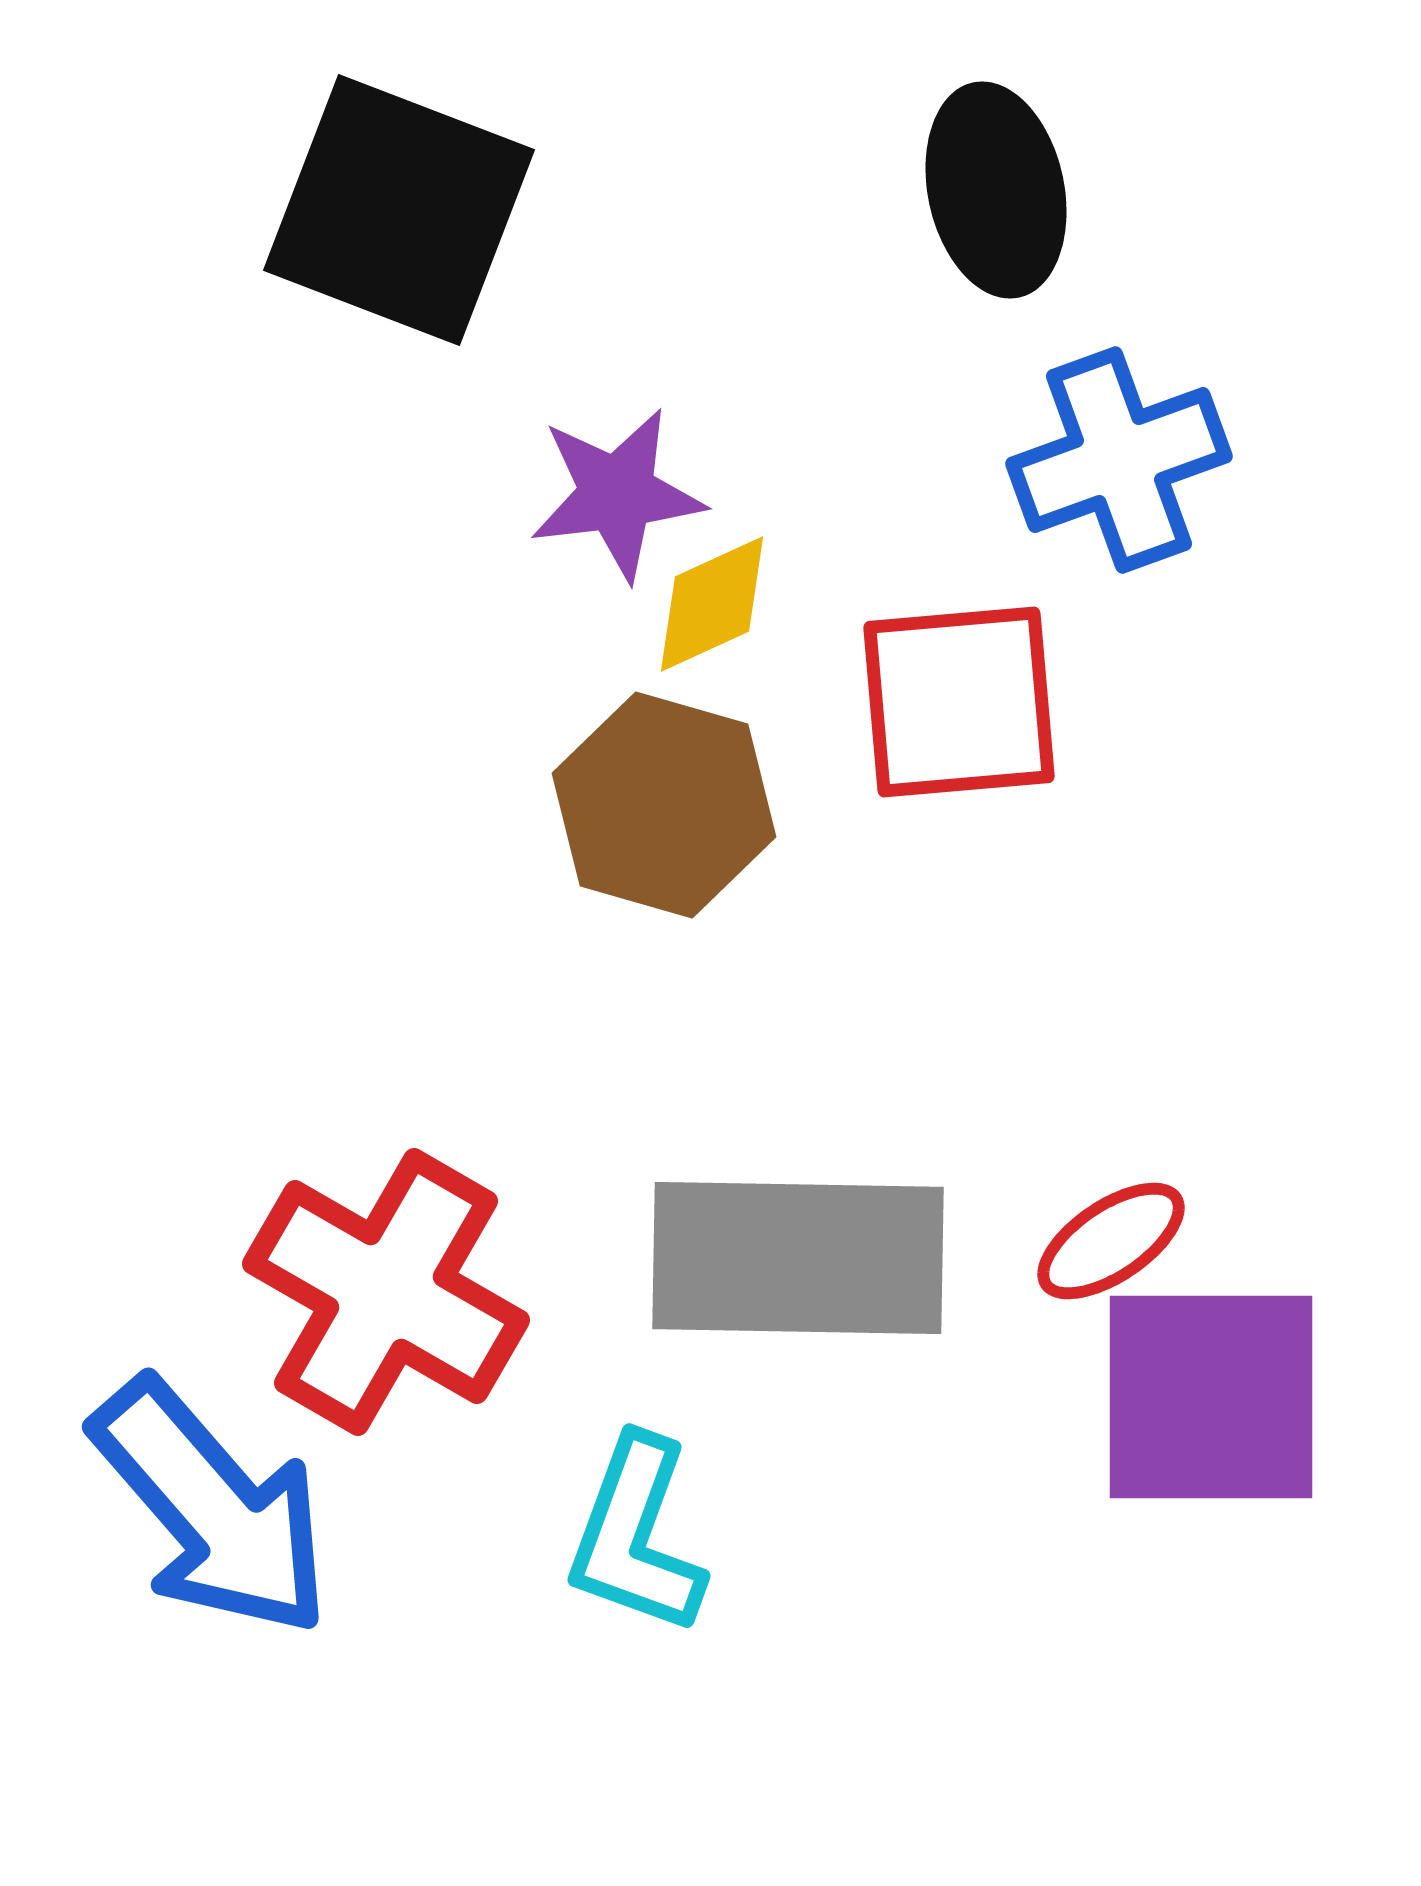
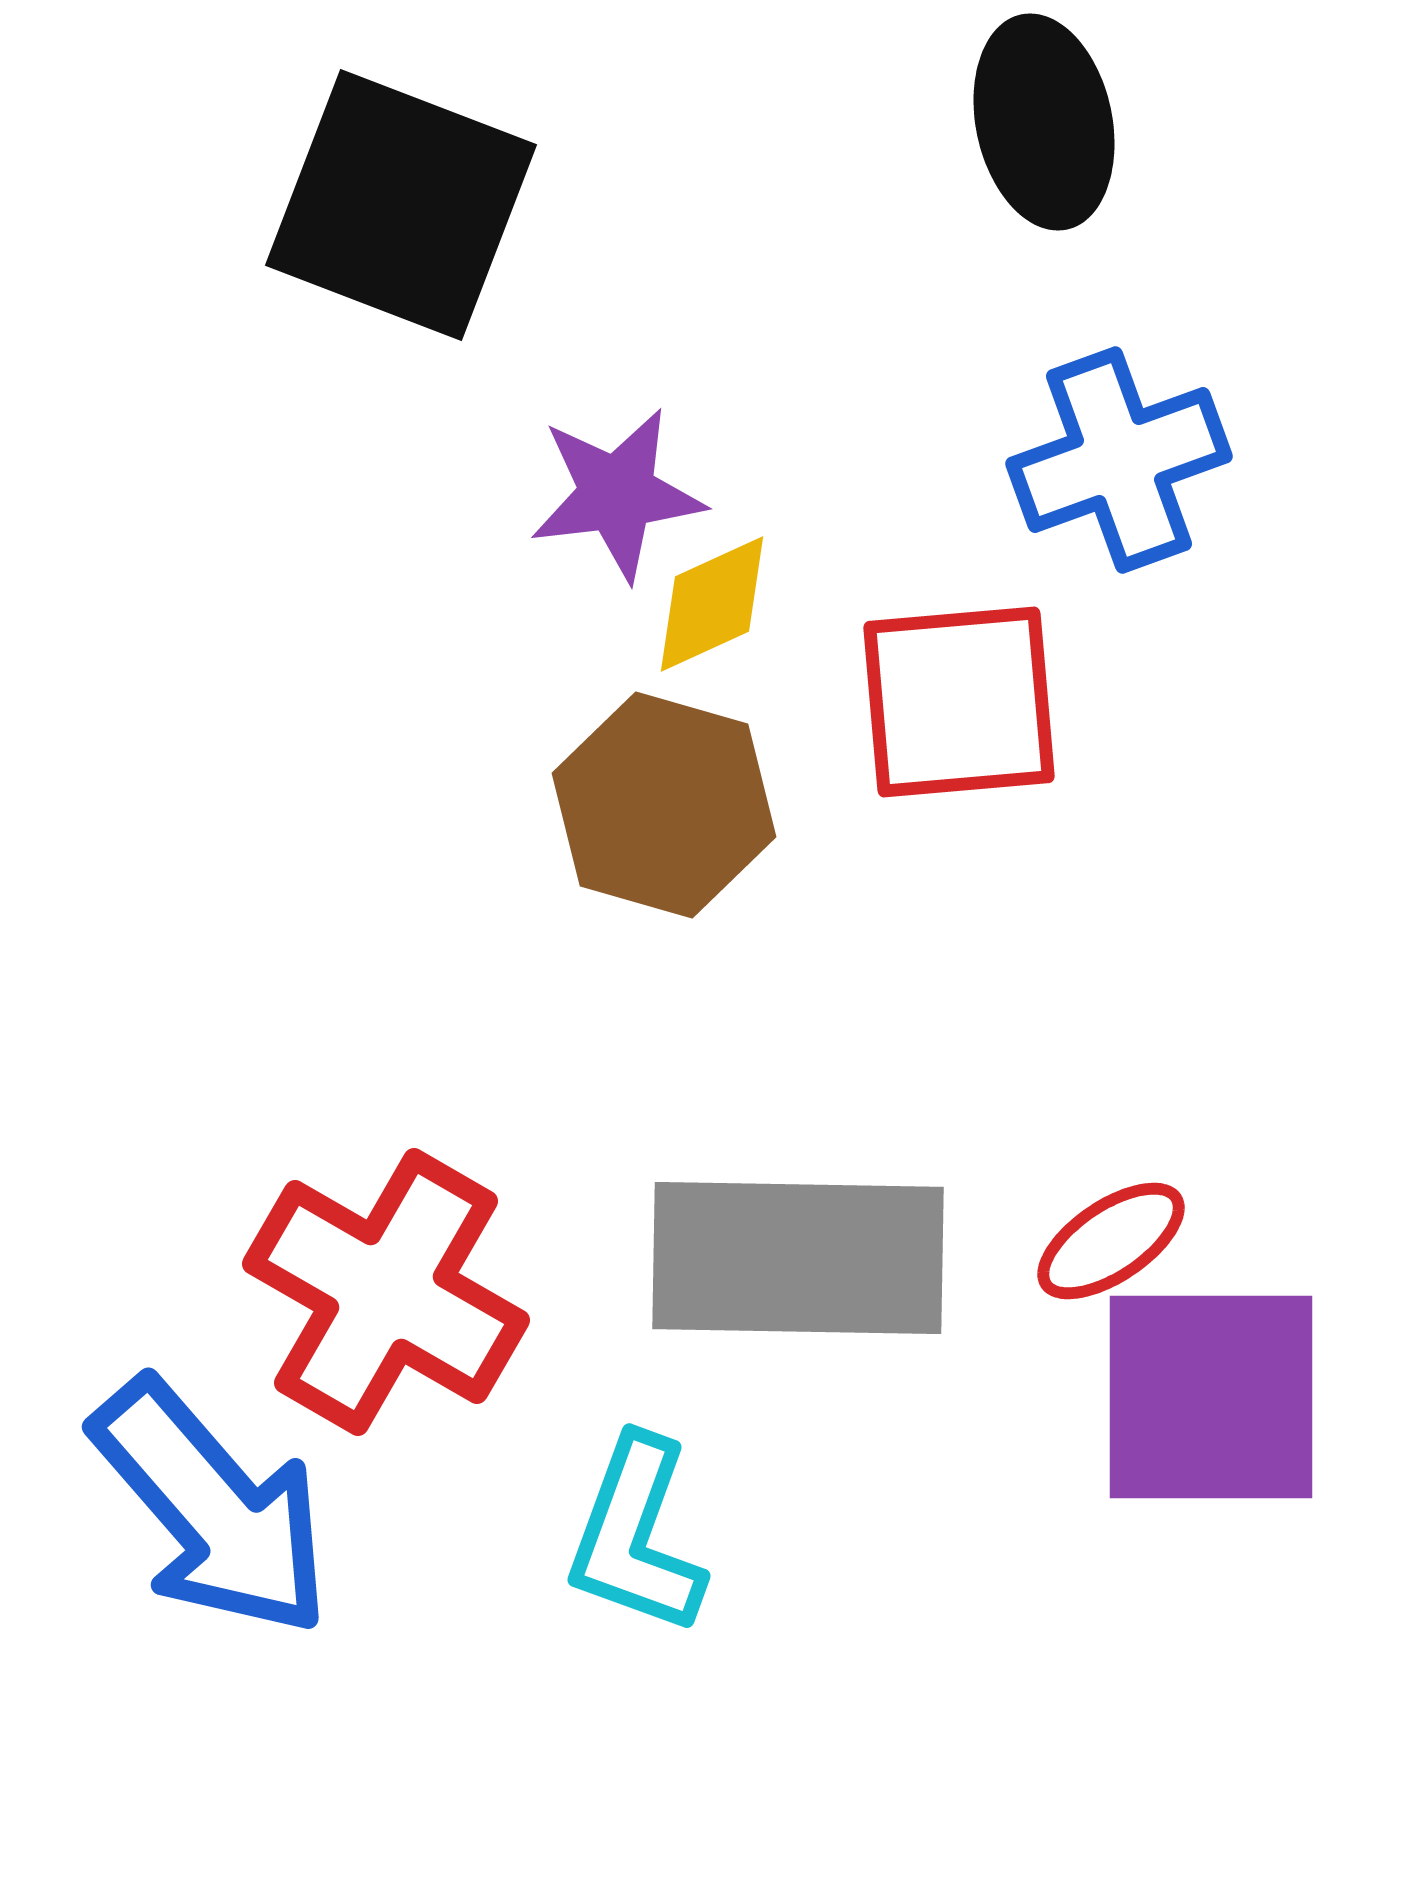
black ellipse: moved 48 px right, 68 px up
black square: moved 2 px right, 5 px up
